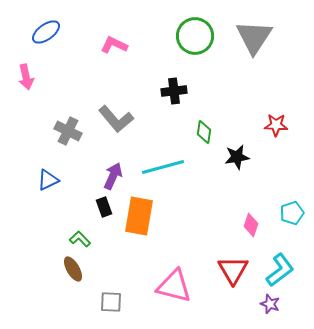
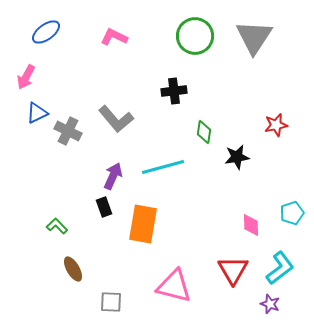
pink L-shape: moved 8 px up
pink arrow: rotated 40 degrees clockwise
red star: rotated 15 degrees counterclockwise
blue triangle: moved 11 px left, 67 px up
orange rectangle: moved 4 px right, 8 px down
pink diamond: rotated 20 degrees counterclockwise
green L-shape: moved 23 px left, 13 px up
cyan L-shape: moved 2 px up
